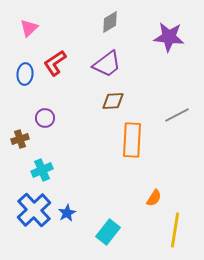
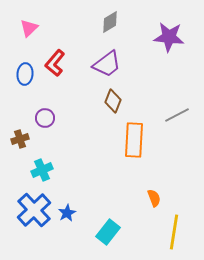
red L-shape: rotated 16 degrees counterclockwise
brown diamond: rotated 65 degrees counterclockwise
orange rectangle: moved 2 px right
orange semicircle: rotated 54 degrees counterclockwise
yellow line: moved 1 px left, 2 px down
